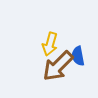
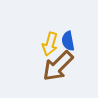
blue semicircle: moved 10 px left, 15 px up
